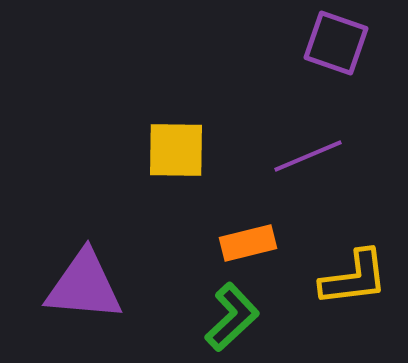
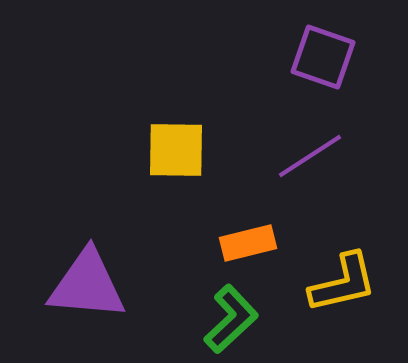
purple square: moved 13 px left, 14 px down
purple line: moved 2 px right; rotated 10 degrees counterclockwise
yellow L-shape: moved 11 px left, 5 px down; rotated 6 degrees counterclockwise
purple triangle: moved 3 px right, 1 px up
green L-shape: moved 1 px left, 2 px down
